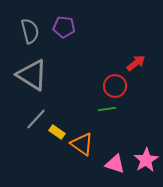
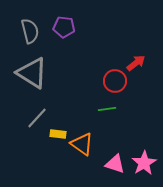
gray triangle: moved 2 px up
red circle: moved 5 px up
gray line: moved 1 px right, 1 px up
yellow rectangle: moved 1 px right, 2 px down; rotated 28 degrees counterclockwise
pink star: moved 2 px left, 3 px down
